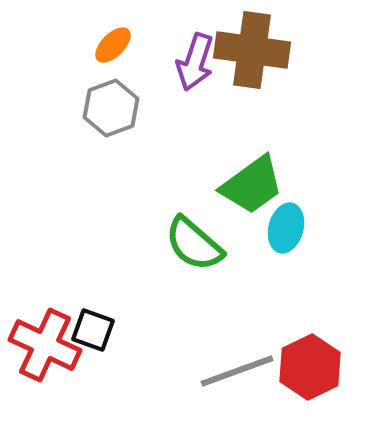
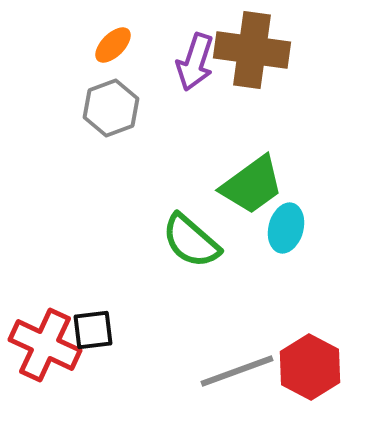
green semicircle: moved 3 px left, 3 px up
black square: rotated 27 degrees counterclockwise
red hexagon: rotated 6 degrees counterclockwise
